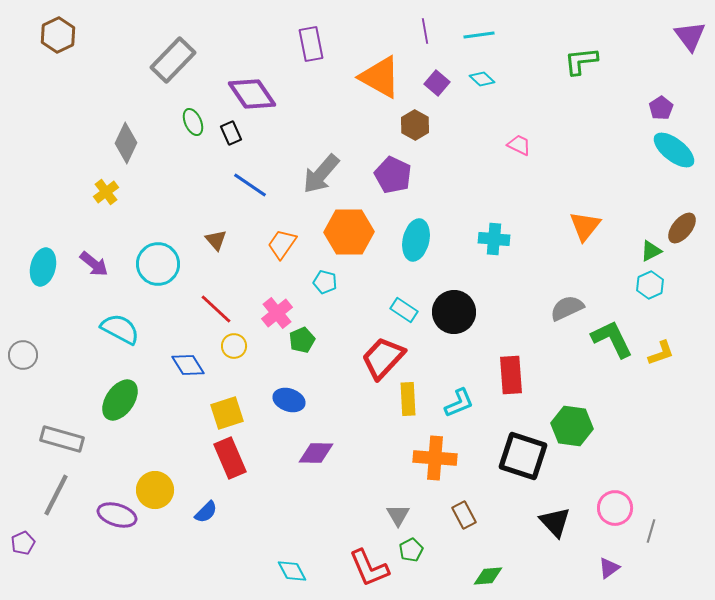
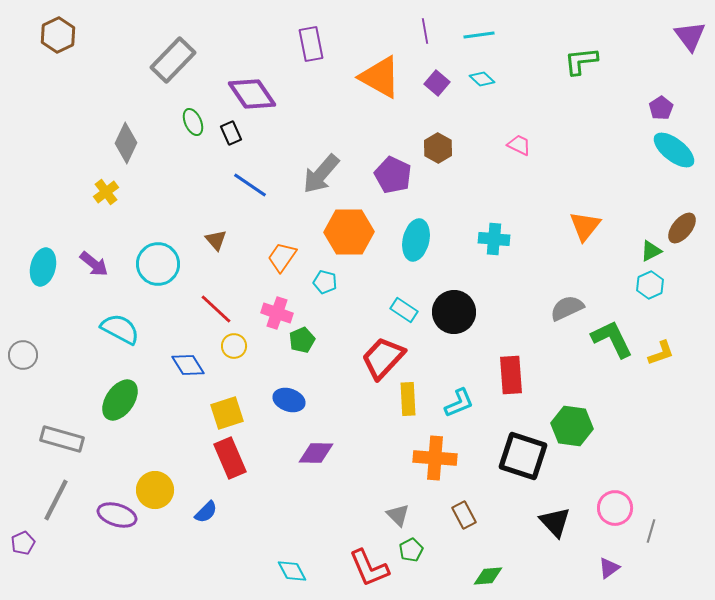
brown hexagon at (415, 125): moved 23 px right, 23 px down
orange trapezoid at (282, 244): moved 13 px down
pink cross at (277, 313): rotated 32 degrees counterclockwise
gray line at (56, 495): moved 5 px down
gray triangle at (398, 515): rotated 15 degrees counterclockwise
